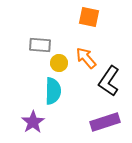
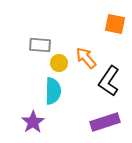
orange square: moved 26 px right, 7 px down
